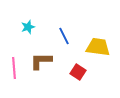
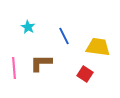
cyan star: rotated 24 degrees counterclockwise
brown L-shape: moved 2 px down
red square: moved 7 px right, 2 px down
